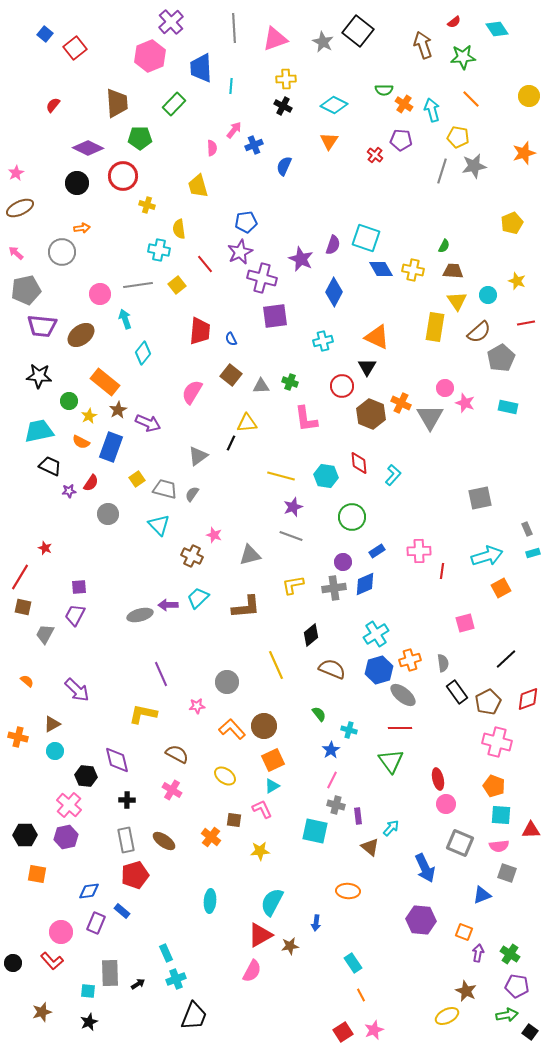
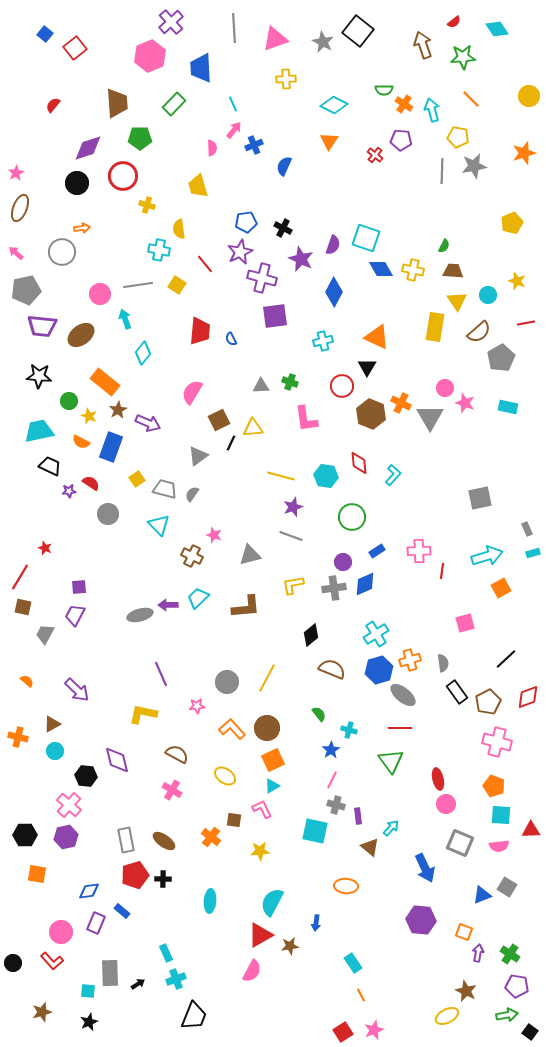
cyan line at (231, 86): moved 2 px right, 18 px down; rotated 28 degrees counterclockwise
black cross at (283, 106): moved 122 px down
purple diamond at (88, 148): rotated 44 degrees counterclockwise
gray line at (442, 171): rotated 15 degrees counterclockwise
brown ellipse at (20, 208): rotated 44 degrees counterclockwise
yellow square at (177, 285): rotated 18 degrees counterclockwise
brown square at (231, 375): moved 12 px left, 45 px down; rotated 25 degrees clockwise
yellow star at (89, 416): rotated 21 degrees counterclockwise
yellow triangle at (247, 423): moved 6 px right, 5 px down
red semicircle at (91, 483): rotated 90 degrees counterclockwise
yellow line at (276, 665): moved 9 px left, 13 px down; rotated 52 degrees clockwise
red diamond at (528, 699): moved 2 px up
brown circle at (264, 726): moved 3 px right, 2 px down
black cross at (127, 800): moved 36 px right, 79 px down
gray square at (507, 873): moved 14 px down; rotated 12 degrees clockwise
orange ellipse at (348, 891): moved 2 px left, 5 px up
